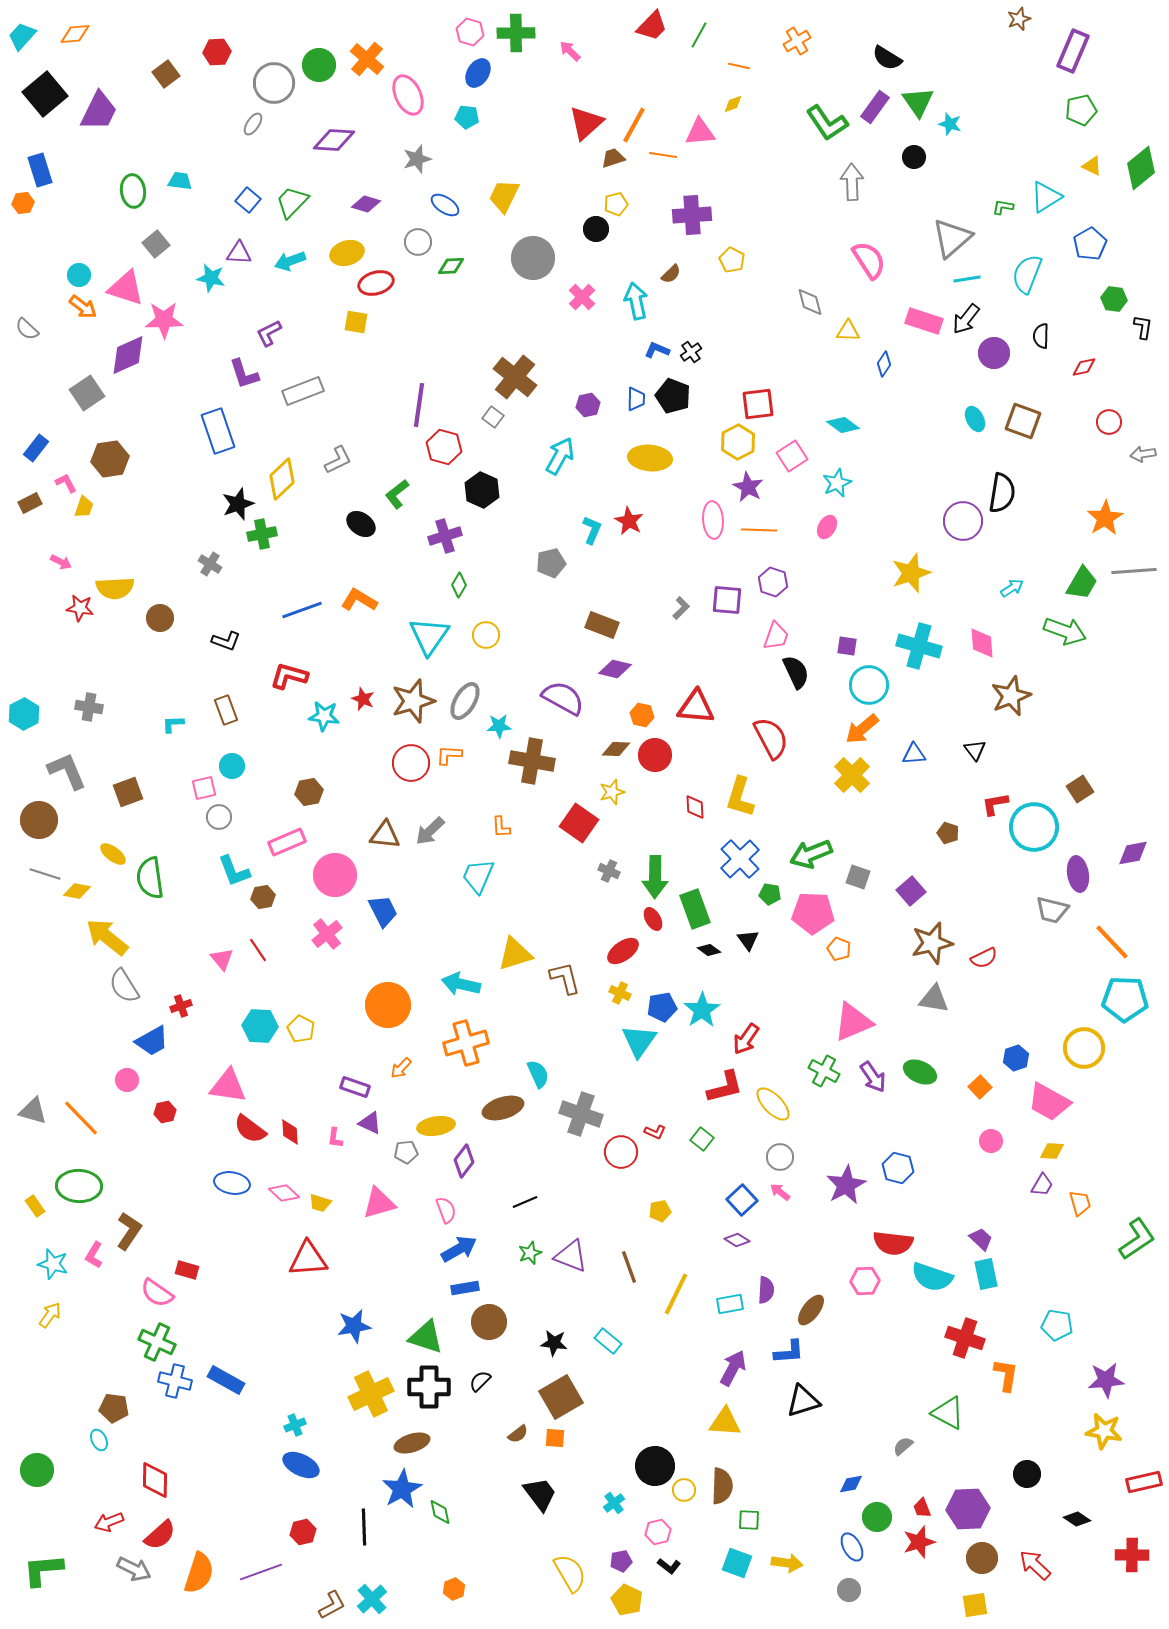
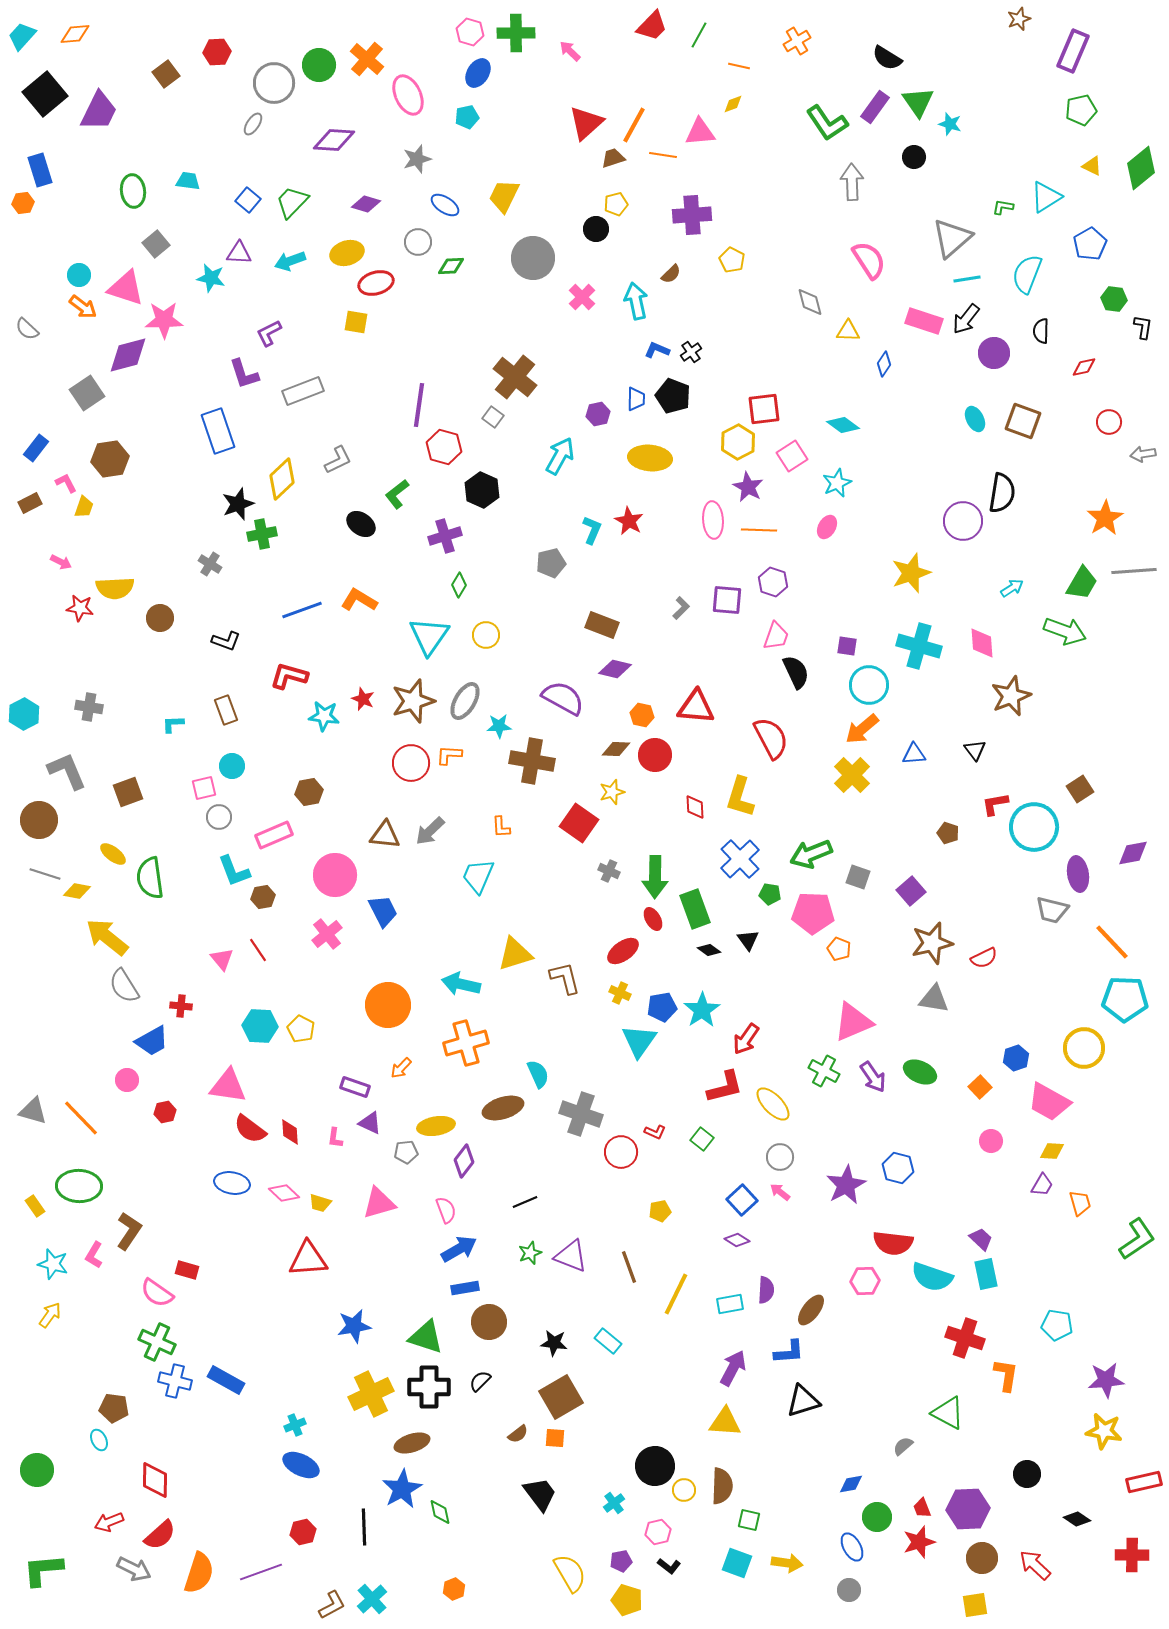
cyan pentagon at (467, 117): rotated 20 degrees counterclockwise
cyan trapezoid at (180, 181): moved 8 px right
black semicircle at (1041, 336): moved 5 px up
purple diamond at (128, 355): rotated 9 degrees clockwise
red square at (758, 404): moved 6 px right, 5 px down
purple hexagon at (588, 405): moved 10 px right, 9 px down
pink rectangle at (287, 842): moved 13 px left, 7 px up
red cross at (181, 1006): rotated 25 degrees clockwise
green square at (749, 1520): rotated 10 degrees clockwise
yellow pentagon at (627, 1600): rotated 8 degrees counterclockwise
